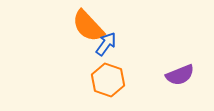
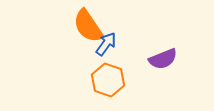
orange semicircle: rotated 9 degrees clockwise
purple semicircle: moved 17 px left, 16 px up
